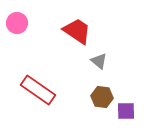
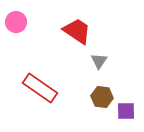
pink circle: moved 1 px left, 1 px up
gray triangle: rotated 24 degrees clockwise
red rectangle: moved 2 px right, 2 px up
